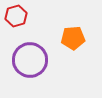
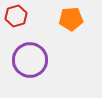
orange pentagon: moved 2 px left, 19 px up
